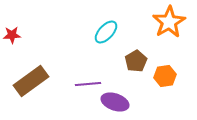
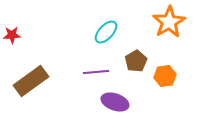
purple line: moved 8 px right, 12 px up
